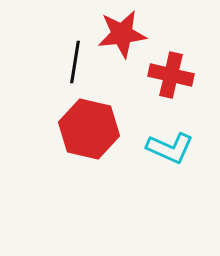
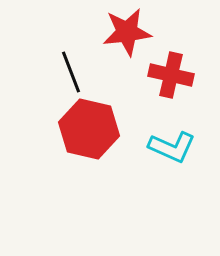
red star: moved 5 px right, 2 px up
black line: moved 4 px left, 10 px down; rotated 30 degrees counterclockwise
cyan L-shape: moved 2 px right, 1 px up
